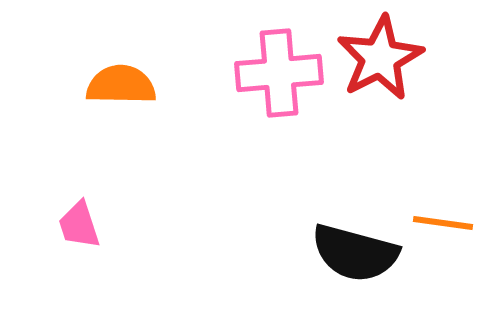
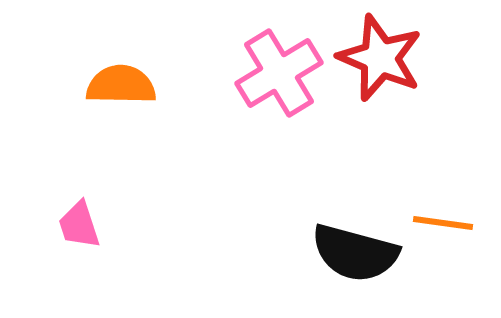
red star: rotated 22 degrees counterclockwise
pink cross: rotated 26 degrees counterclockwise
